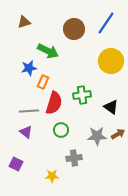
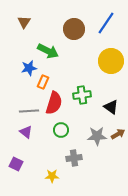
brown triangle: rotated 40 degrees counterclockwise
